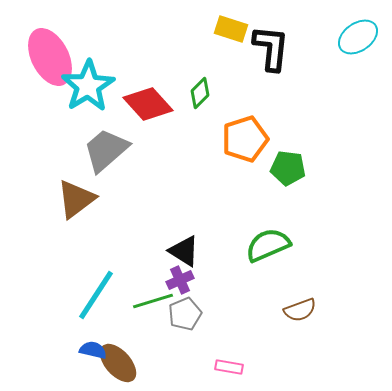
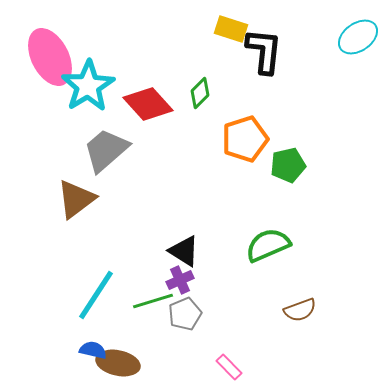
black L-shape: moved 7 px left, 3 px down
green pentagon: moved 3 px up; rotated 20 degrees counterclockwise
brown ellipse: rotated 36 degrees counterclockwise
pink rectangle: rotated 36 degrees clockwise
